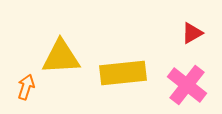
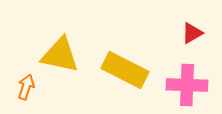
yellow triangle: moved 1 px left, 2 px up; rotated 15 degrees clockwise
yellow rectangle: moved 2 px right, 3 px up; rotated 33 degrees clockwise
pink cross: rotated 36 degrees counterclockwise
